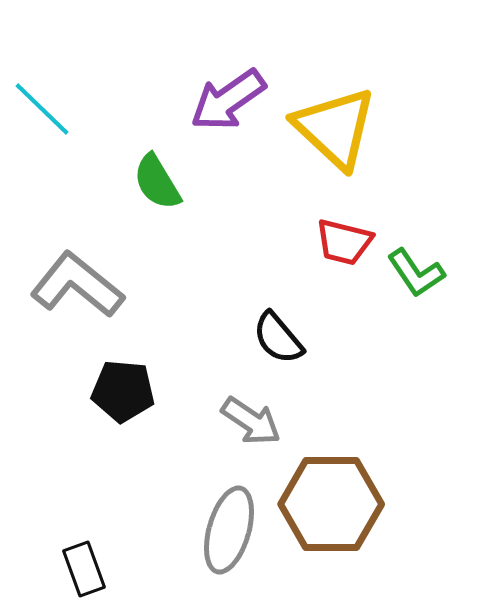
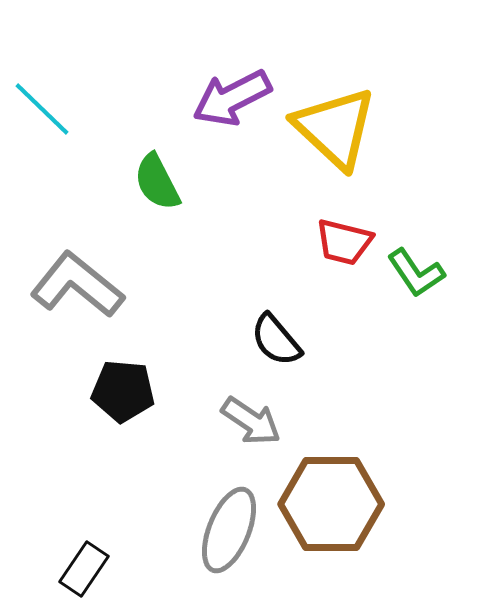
purple arrow: moved 4 px right, 2 px up; rotated 8 degrees clockwise
green semicircle: rotated 4 degrees clockwise
black semicircle: moved 2 px left, 2 px down
gray ellipse: rotated 6 degrees clockwise
black rectangle: rotated 54 degrees clockwise
